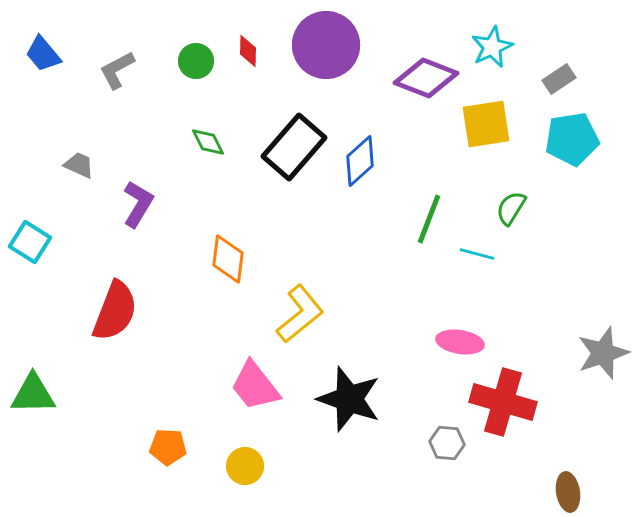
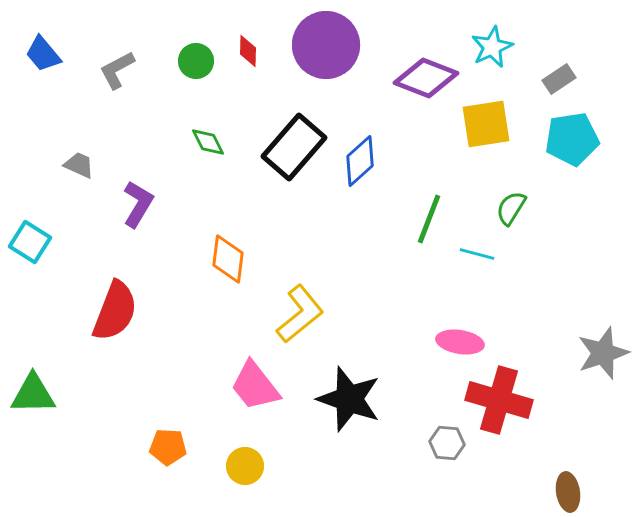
red cross: moved 4 px left, 2 px up
